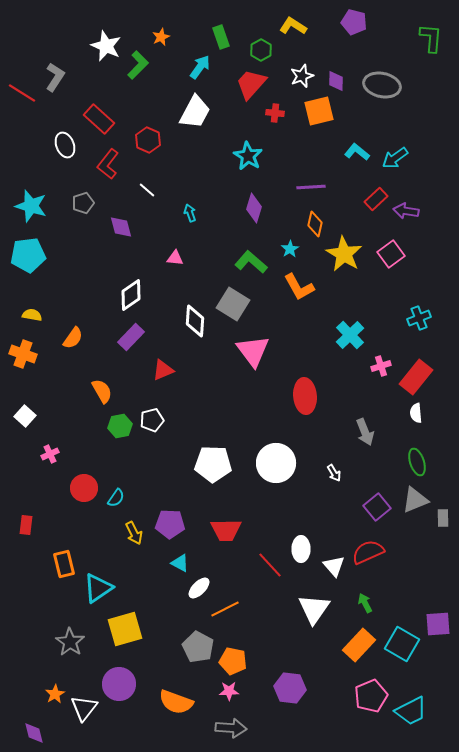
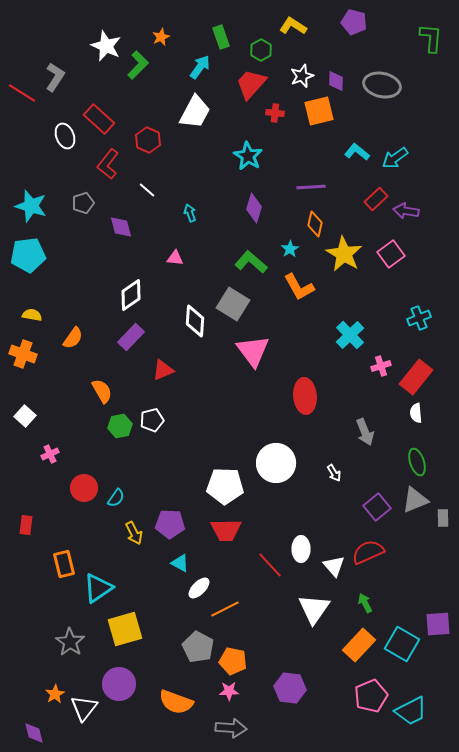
white ellipse at (65, 145): moved 9 px up
white pentagon at (213, 464): moved 12 px right, 22 px down
